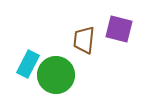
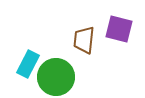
green circle: moved 2 px down
